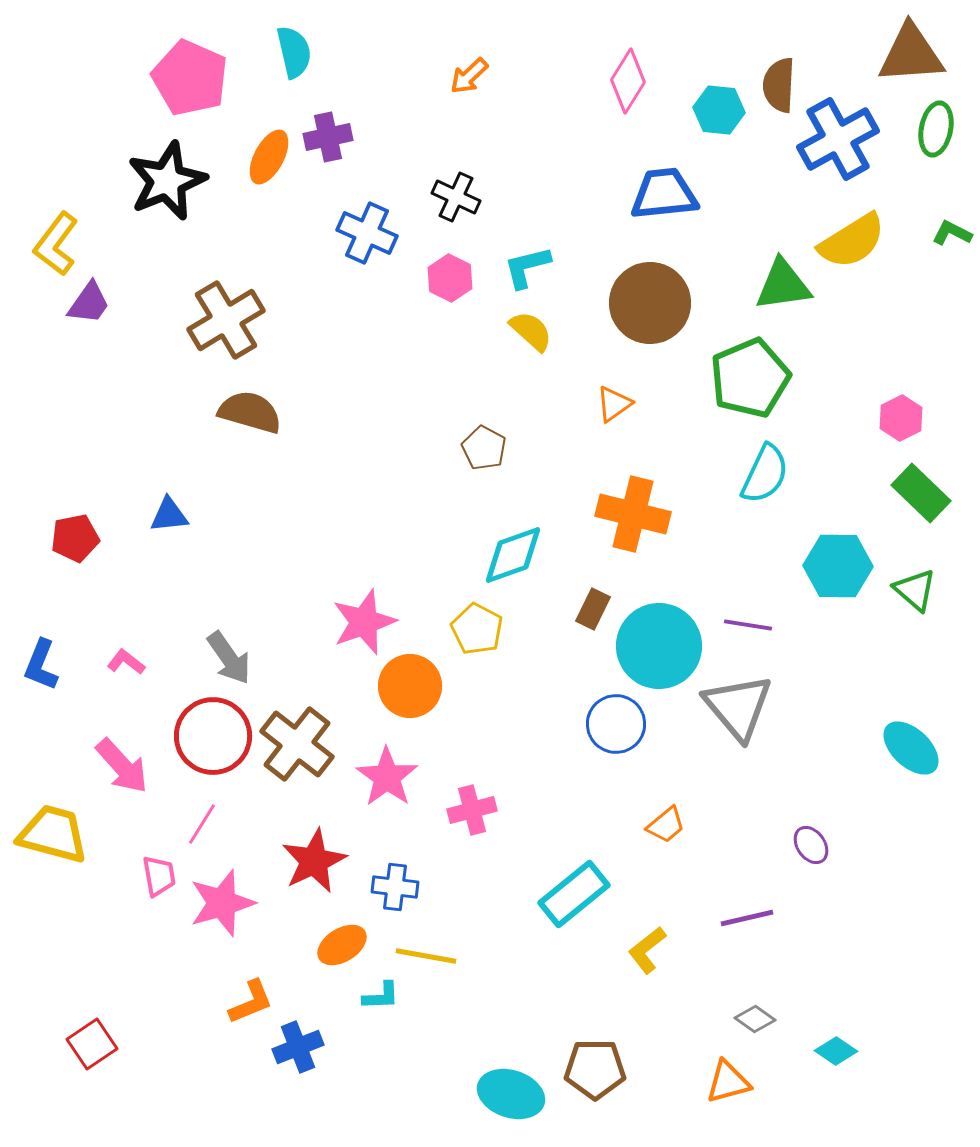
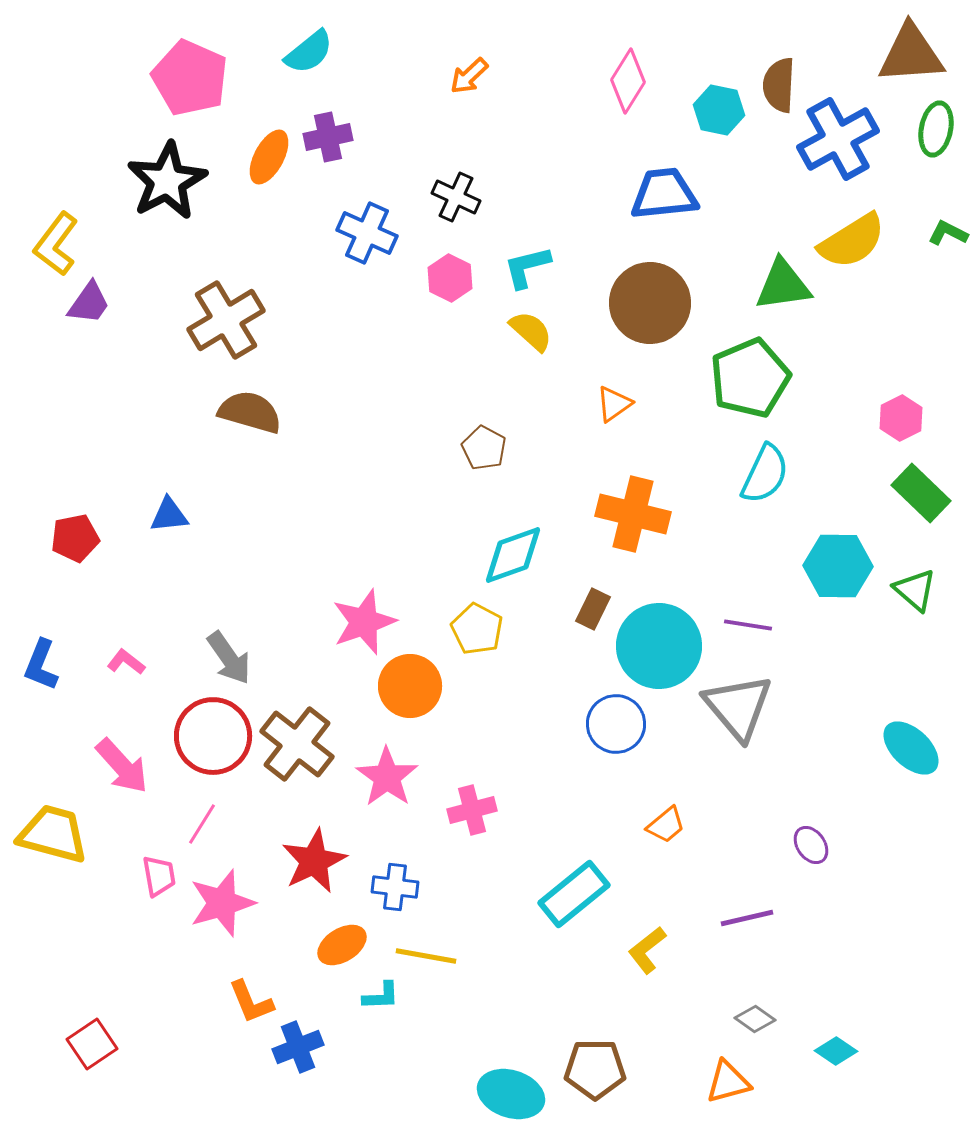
cyan semicircle at (294, 52): moved 15 px right; rotated 64 degrees clockwise
cyan hexagon at (719, 110): rotated 6 degrees clockwise
black star at (167, 181): rotated 6 degrees counterclockwise
green L-shape at (952, 233): moved 4 px left
orange L-shape at (251, 1002): rotated 90 degrees clockwise
